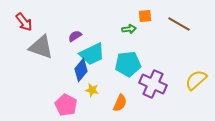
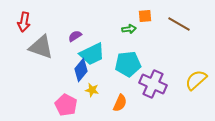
red arrow: rotated 48 degrees clockwise
